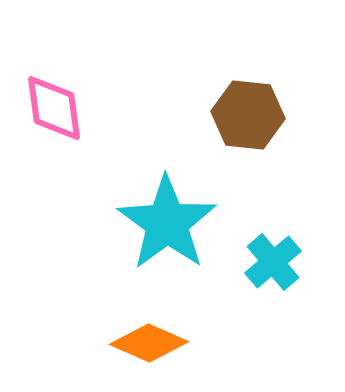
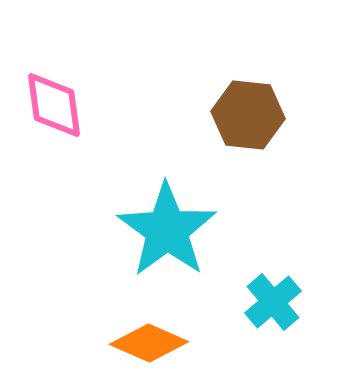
pink diamond: moved 3 px up
cyan star: moved 7 px down
cyan cross: moved 40 px down
